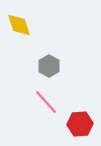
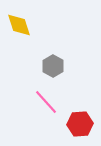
gray hexagon: moved 4 px right
